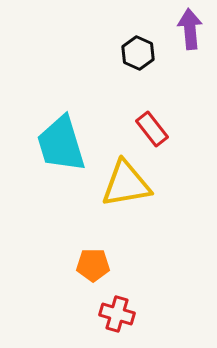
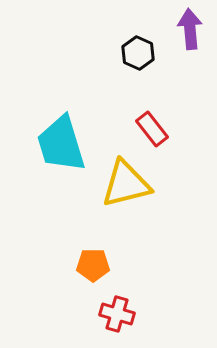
yellow triangle: rotated 4 degrees counterclockwise
